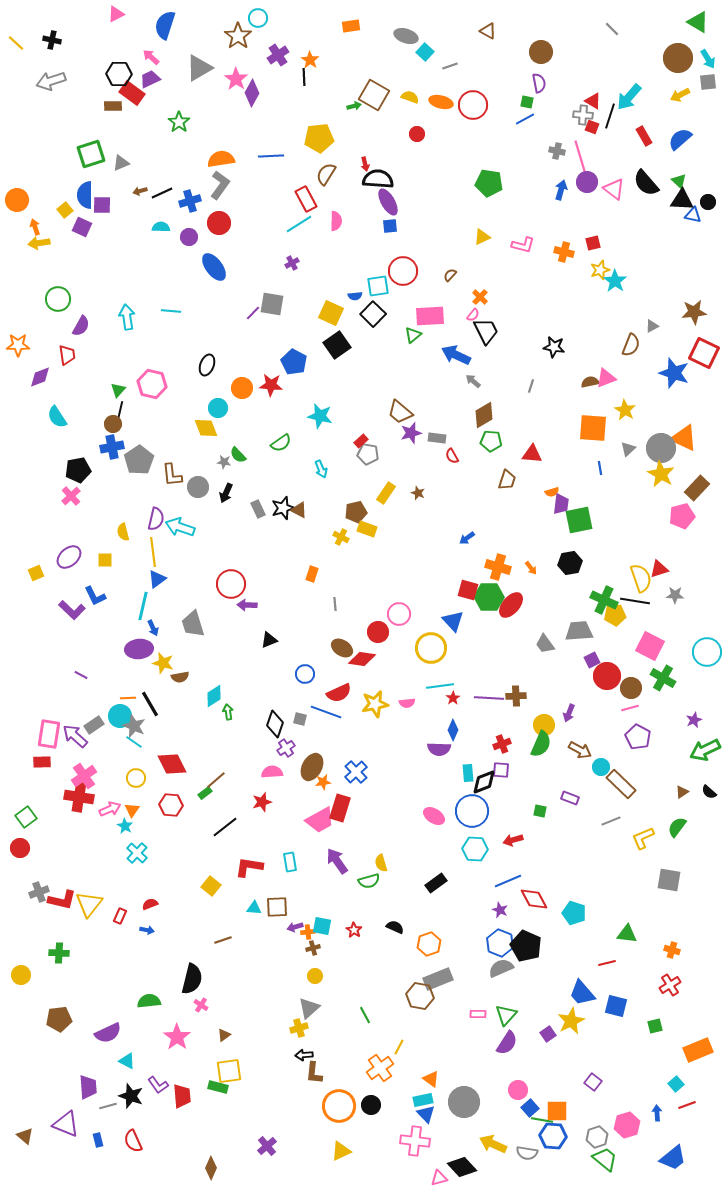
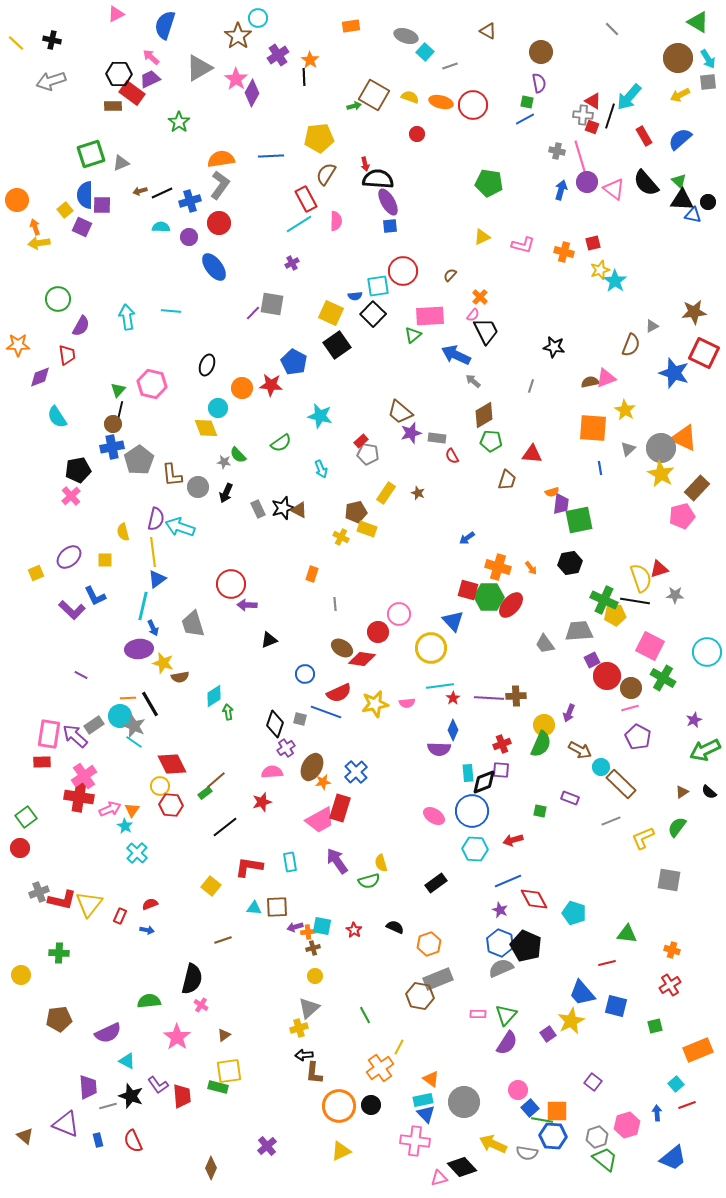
yellow circle at (136, 778): moved 24 px right, 8 px down
